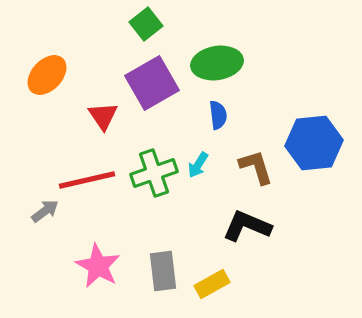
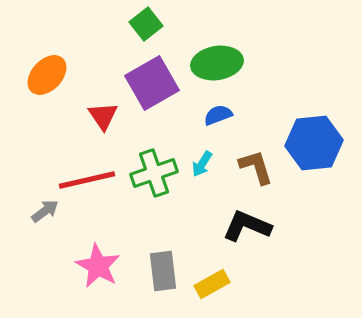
blue semicircle: rotated 104 degrees counterclockwise
cyan arrow: moved 4 px right, 1 px up
